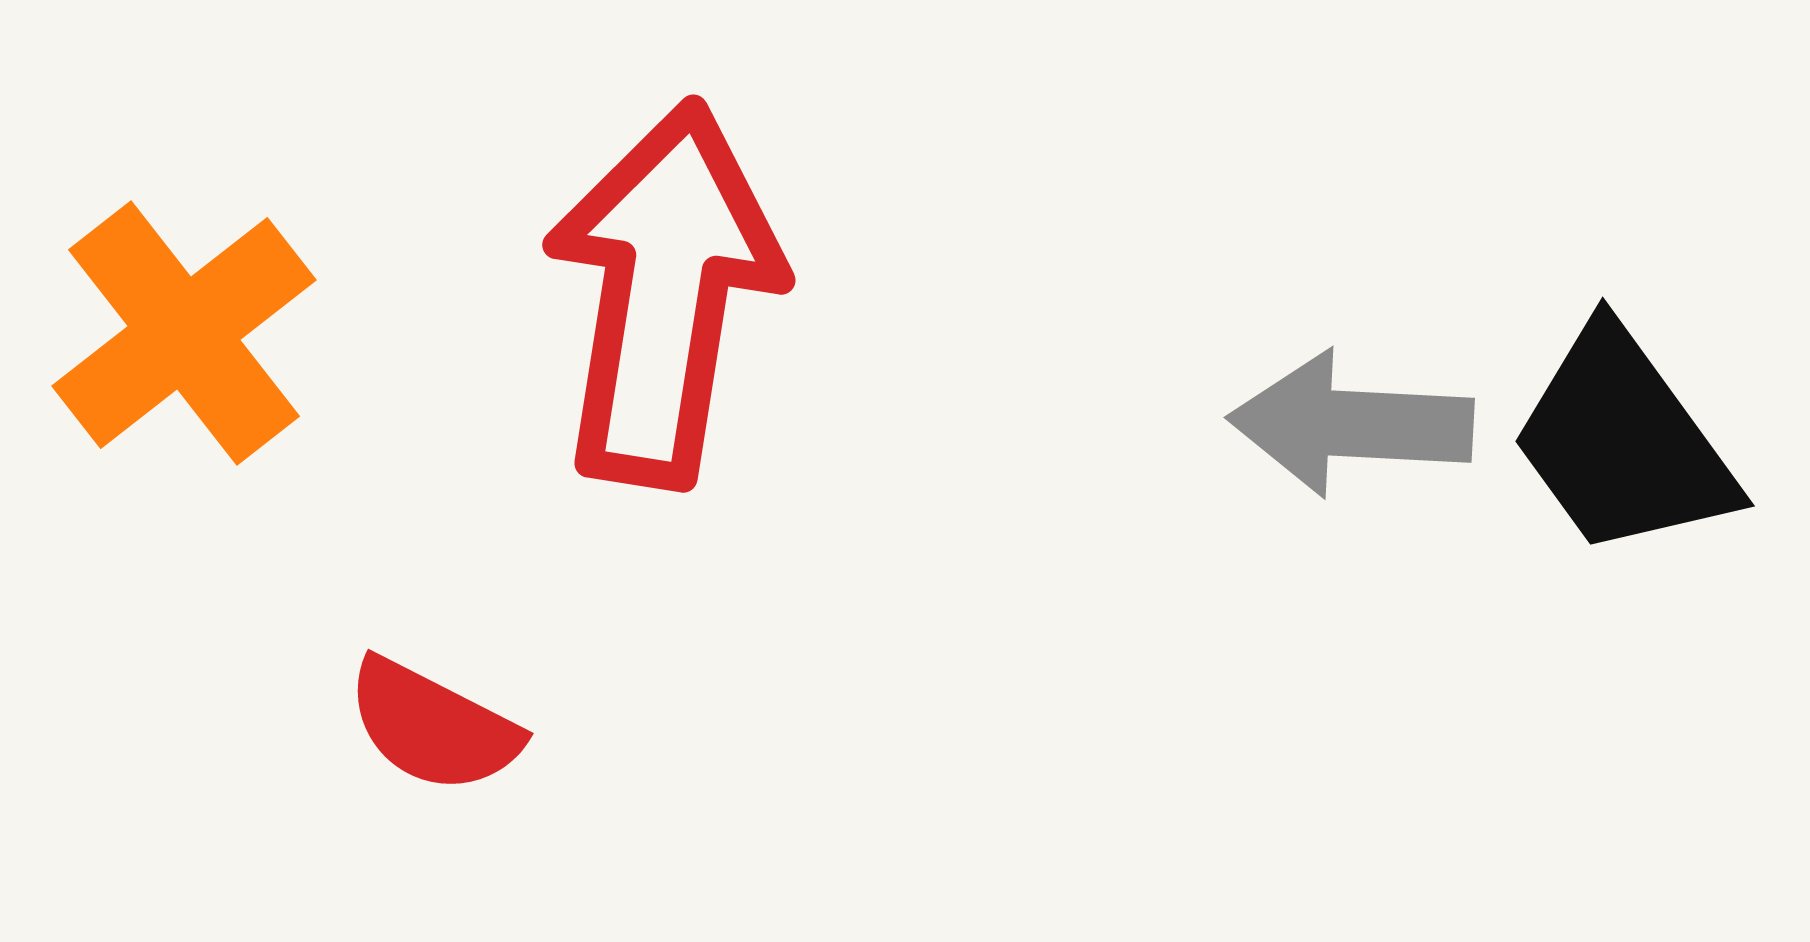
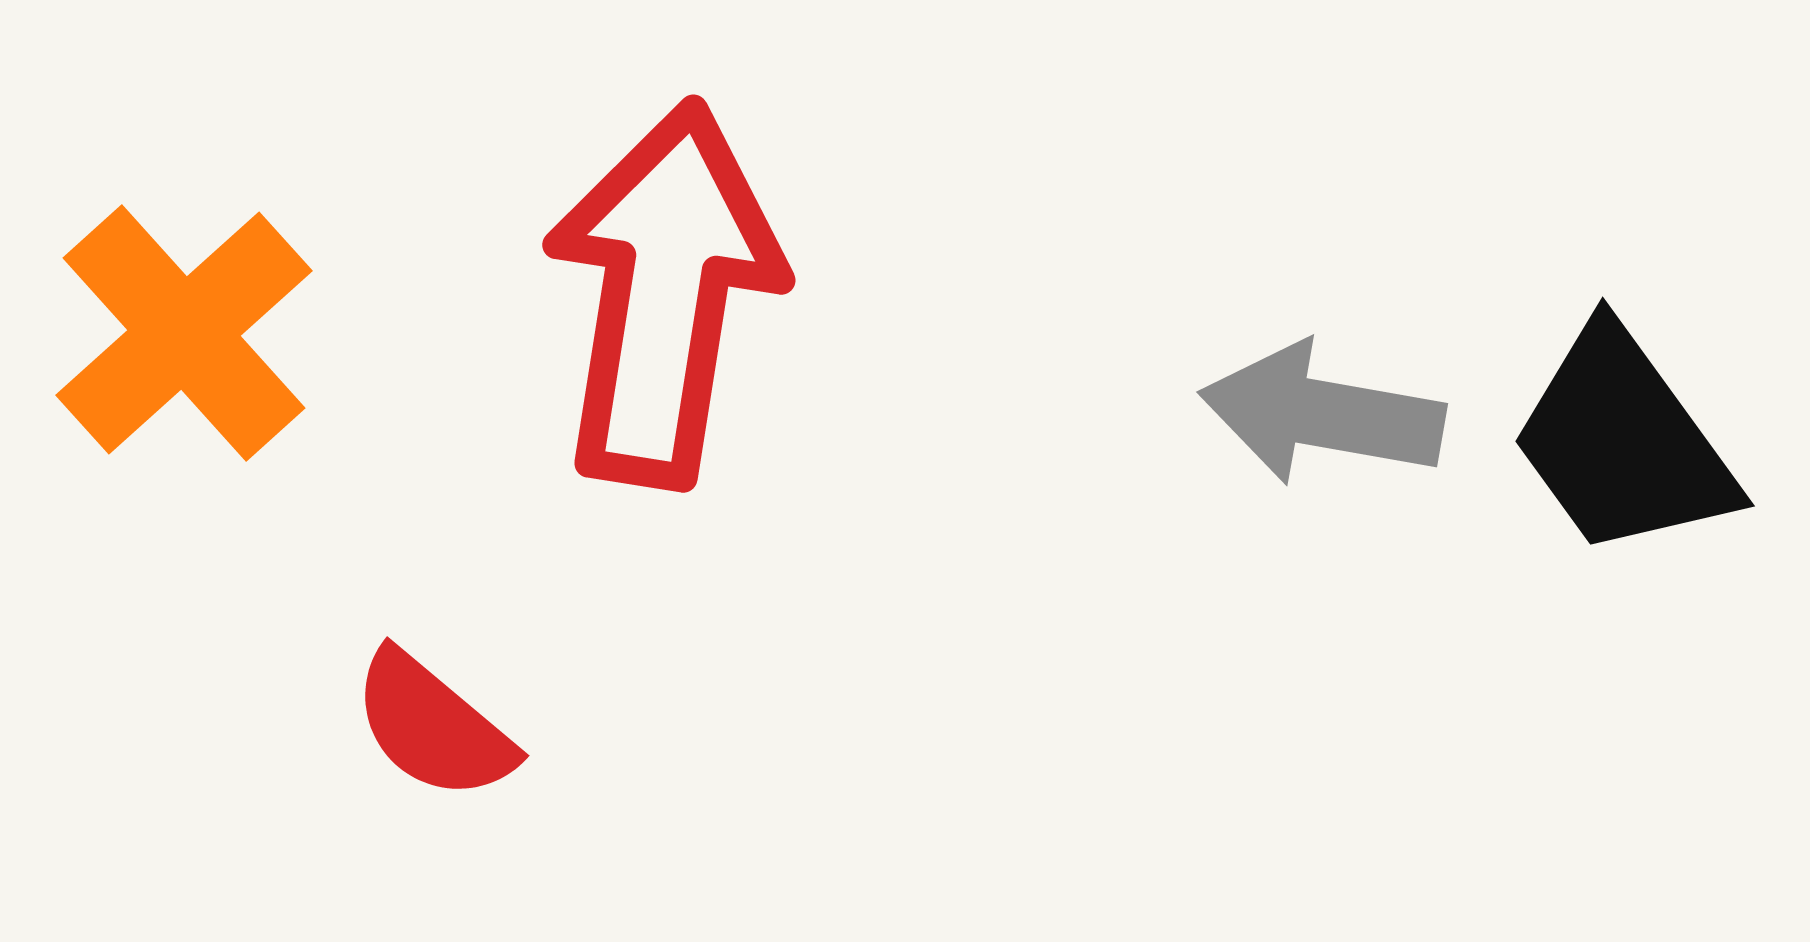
orange cross: rotated 4 degrees counterclockwise
gray arrow: moved 29 px left, 10 px up; rotated 7 degrees clockwise
red semicircle: rotated 13 degrees clockwise
